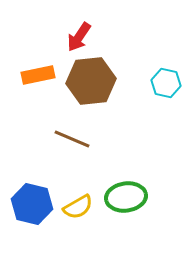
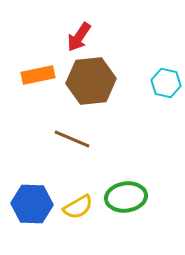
blue hexagon: rotated 12 degrees counterclockwise
